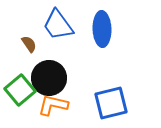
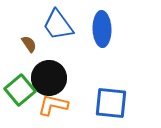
blue square: rotated 20 degrees clockwise
